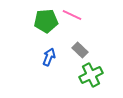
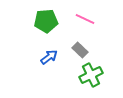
pink line: moved 13 px right, 4 px down
blue arrow: rotated 30 degrees clockwise
